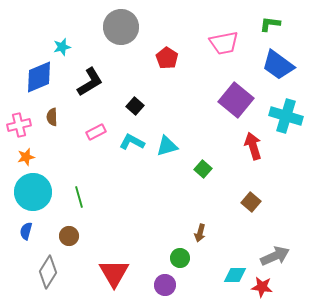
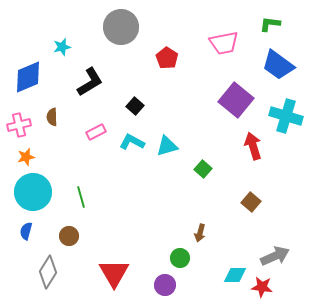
blue diamond: moved 11 px left
green line: moved 2 px right
